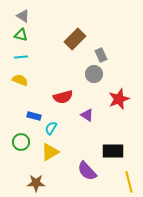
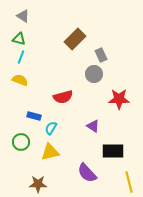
green triangle: moved 2 px left, 4 px down
cyan line: rotated 64 degrees counterclockwise
red star: rotated 20 degrees clockwise
purple triangle: moved 6 px right, 11 px down
yellow triangle: rotated 18 degrees clockwise
purple semicircle: moved 2 px down
brown star: moved 2 px right, 1 px down
